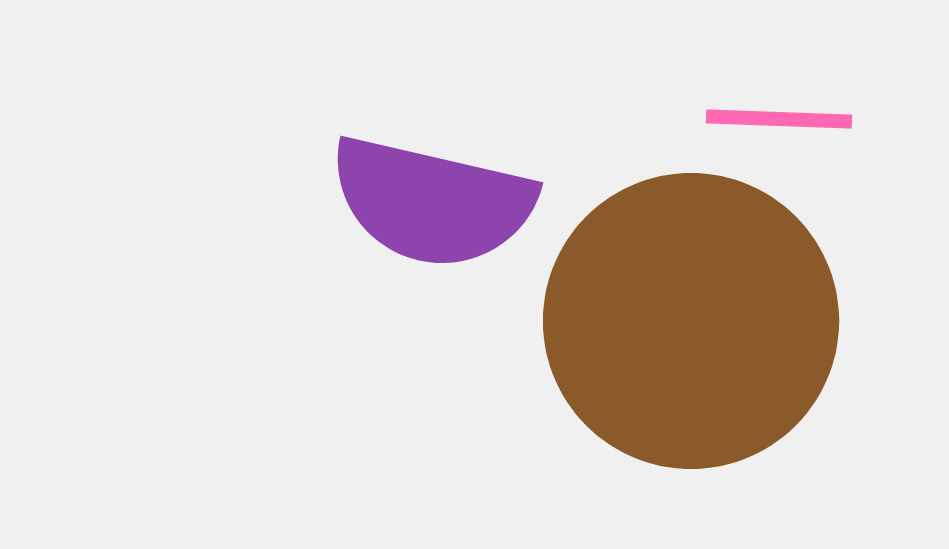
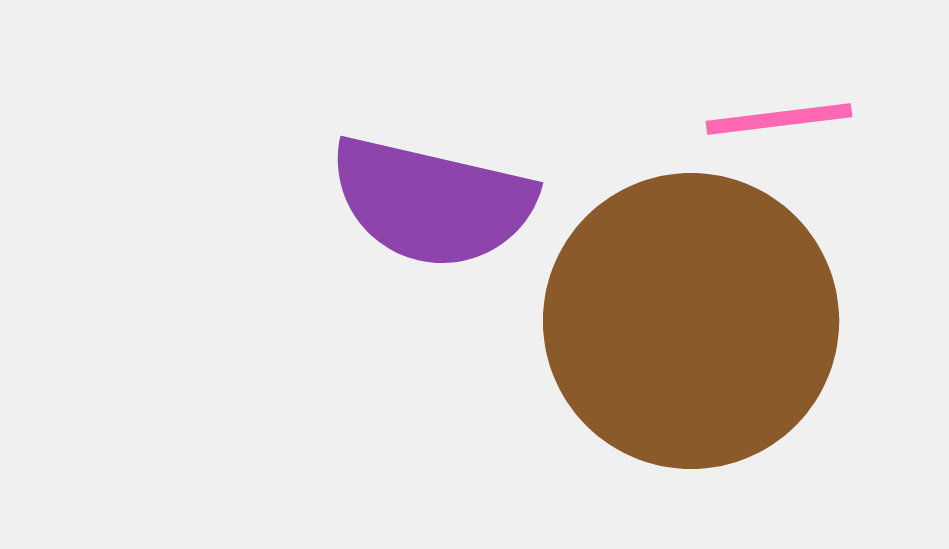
pink line: rotated 9 degrees counterclockwise
